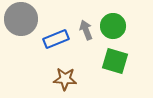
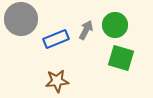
green circle: moved 2 px right, 1 px up
gray arrow: rotated 48 degrees clockwise
green square: moved 6 px right, 3 px up
brown star: moved 8 px left, 2 px down; rotated 10 degrees counterclockwise
